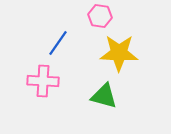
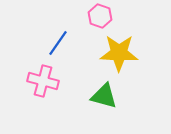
pink hexagon: rotated 10 degrees clockwise
pink cross: rotated 12 degrees clockwise
